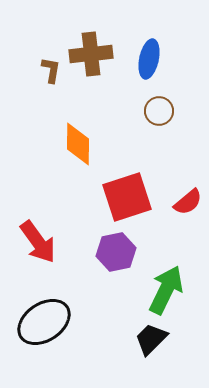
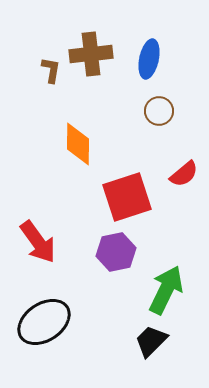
red semicircle: moved 4 px left, 28 px up
black trapezoid: moved 2 px down
